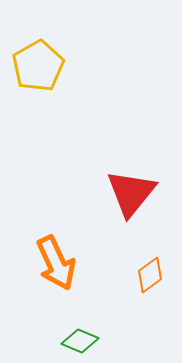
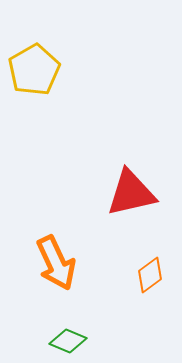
yellow pentagon: moved 4 px left, 4 px down
red triangle: rotated 38 degrees clockwise
green diamond: moved 12 px left
